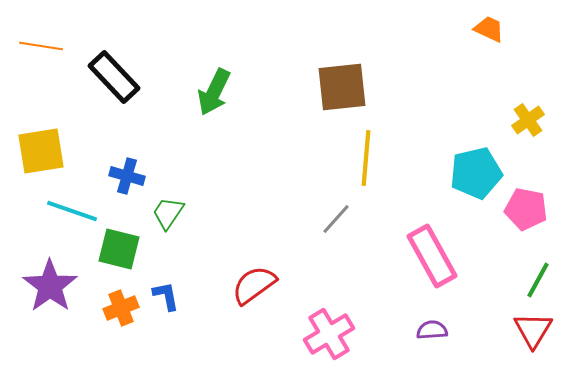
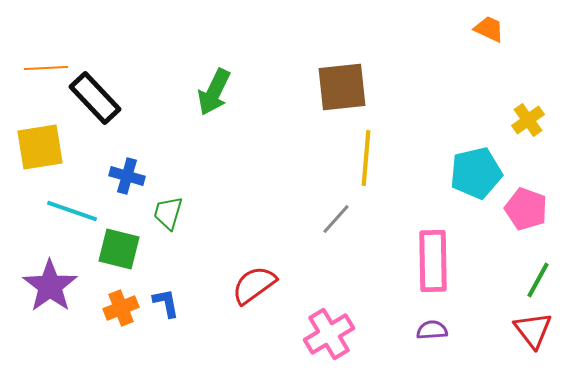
orange line: moved 5 px right, 22 px down; rotated 12 degrees counterclockwise
black rectangle: moved 19 px left, 21 px down
yellow square: moved 1 px left, 4 px up
pink pentagon: rotated 9 degrees clockwise
green trapezoid: rotated 18 degrees counterclockwise
pink rectangle: moved 1 px right, 5 px down; rotated 28 degrees clockwise
blue L-shape: moved 7 px down
red triangle: rotated 9 degrees counterclockwise
